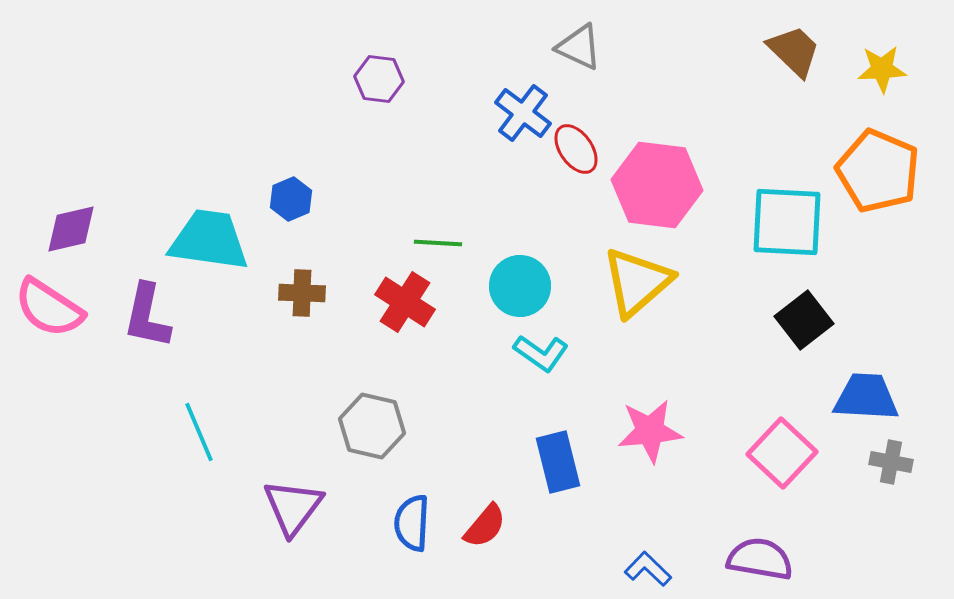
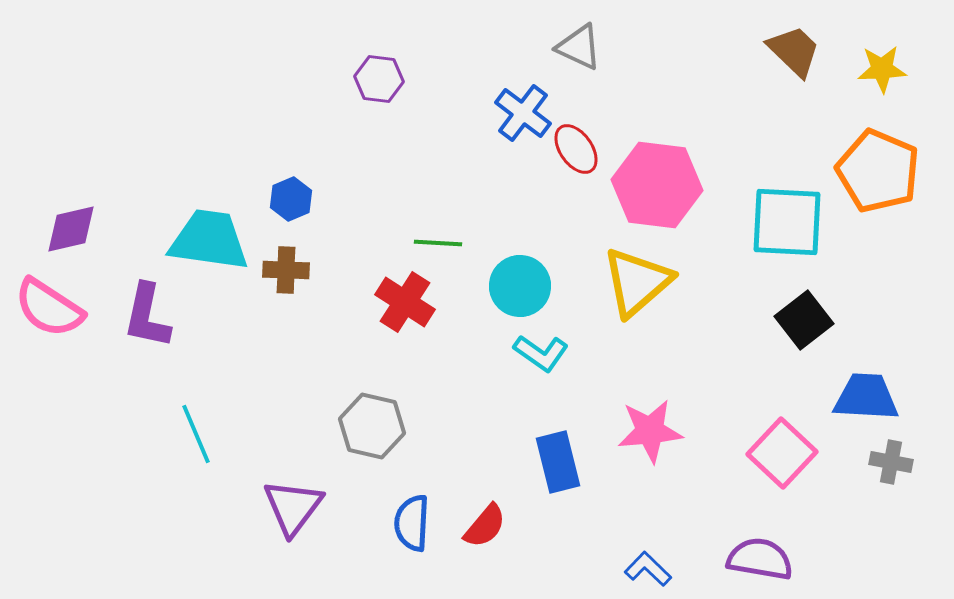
brown cross: moved 16 px left, 23 px up
cyan line: moved 3 px left, 2 px down
